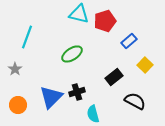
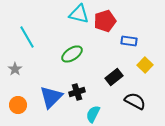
cyan line: rotated 50 degrees counterclockwise
blue rectangle: rotated 49 degrees clockwise
cyan semicircle: rotated 42 degrees clockwise
